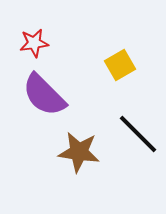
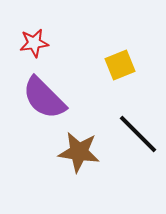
yellow square: rotated 8 degrees clockwise
purple semicircle: moved 3 px down
